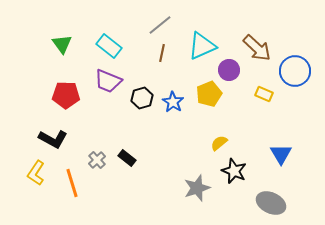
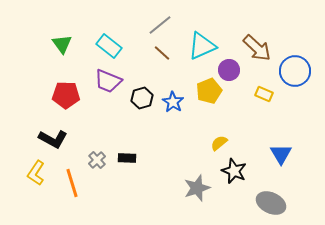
brown line: rotated 60 degrees counterclockwise
yellow pentagon: moved 3 px up
black rectangle: rotated 36 degrees counterclockwise
